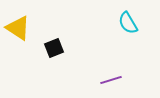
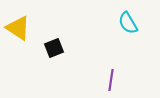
purple line: rotated 65 degrees counterclockwise
